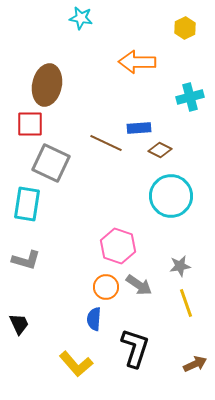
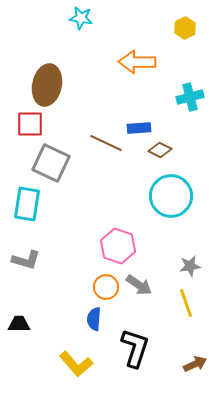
gray star: moved 10 px right
black trapezoid: rotated 65 degrees counterclockwise
